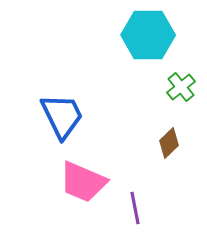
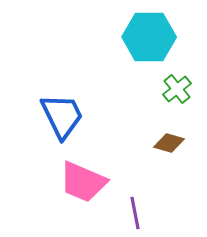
cyan hexagon: moved 1 px right, 2 px down
green cross: moved 4 px left, 2 px down
brown diamond: rotated 60 degrees clockwise
purple line: moved 5 px down
